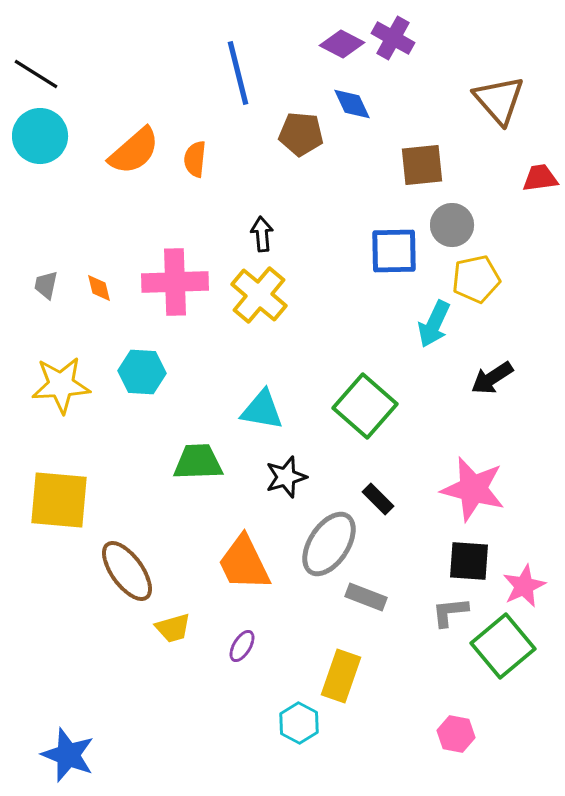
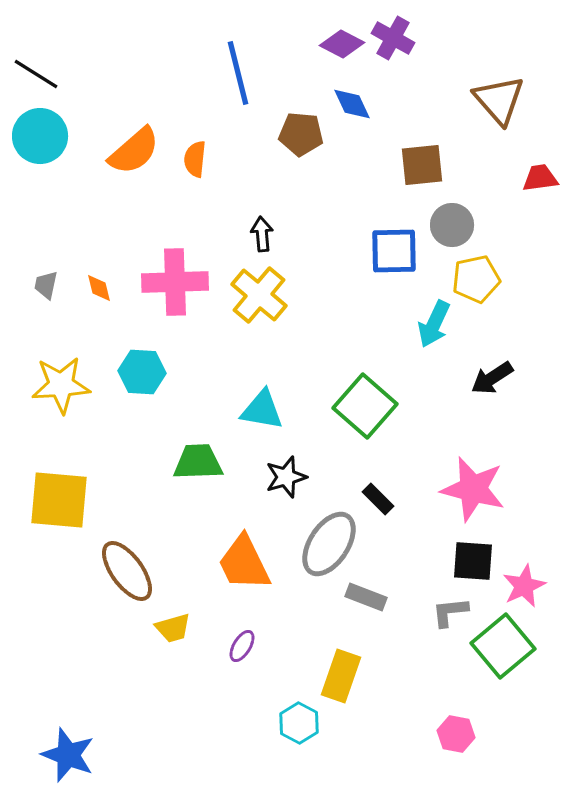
black square at (469, 561): moved 4 px right
